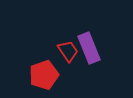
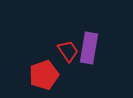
purple rectangle: rotated 32 degrees clockwise
